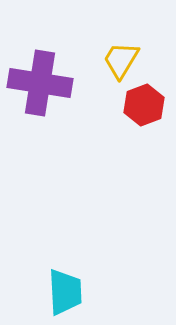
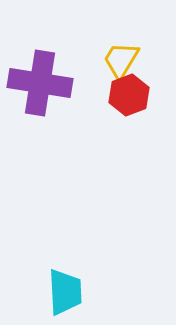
red hexagon: moved 15 px left, 10 px up
